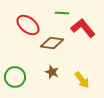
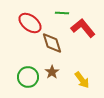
red ellipse: moved 2 px right, 2 px up
brown diamond: rotated 65 degrees clockwise
brown star: rotated 16 degrees clockwise
green circle: moved 13 px right
